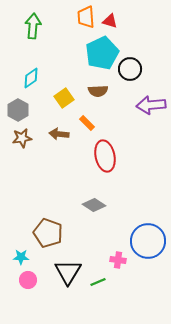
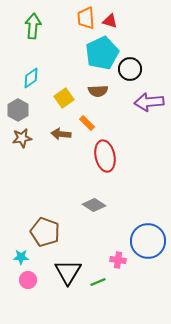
orange trapezoid: moved 1 px down
purple arrow: moved 2 px left, 3 px up
brown arrow: moved 2 px right
brown pentagon: moved 3 px left, 1 px up
